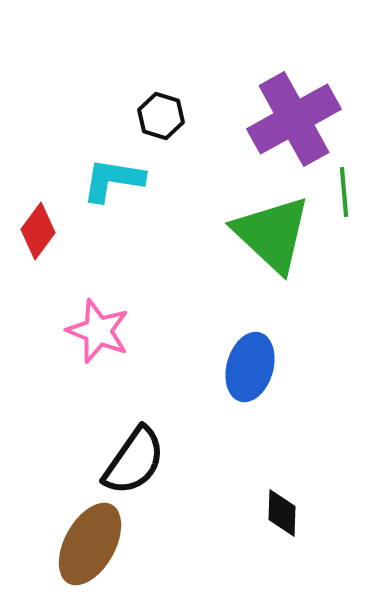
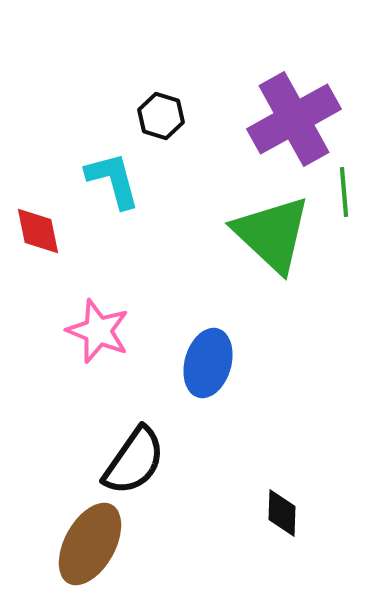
cyan L-shape: rotated 66 degrees clockwise
red diamond: rotated 48 degrees counterclockwise
blue ellipse: moved 42 px left, 4 px up
